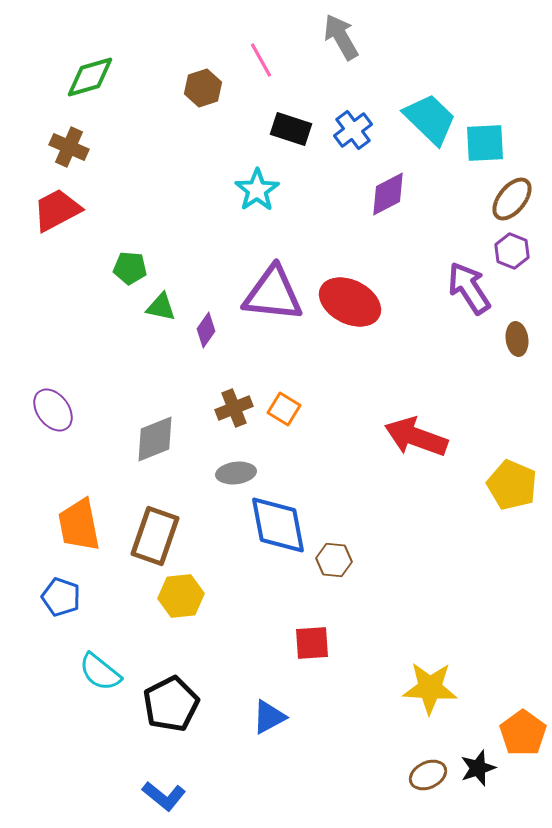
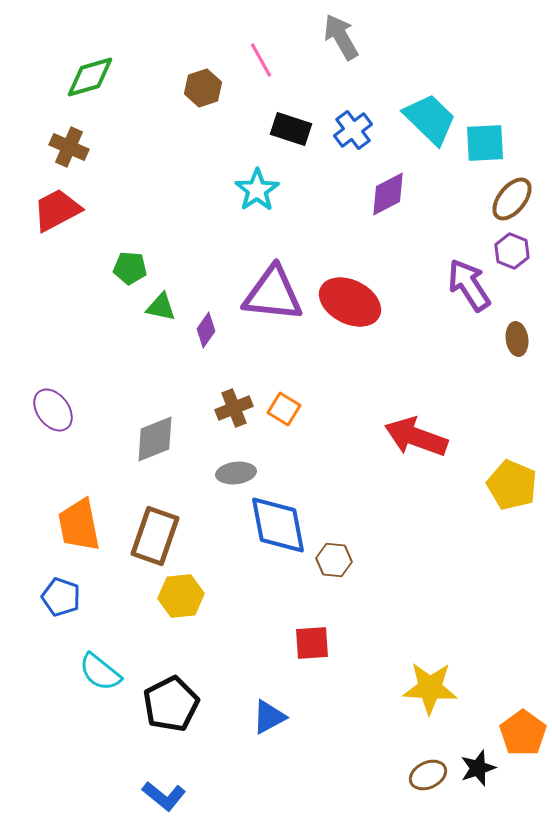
purple arrow at (469, 288): moved 3 px up
